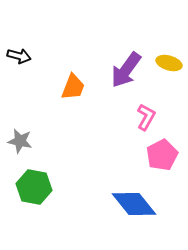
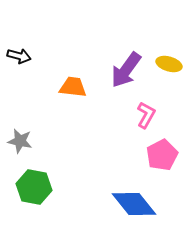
yellow ellipse: moved 1 px down
orange trapezoid: rotated 104 degrees counterclockwise
pink L-shape: moved 2 px up
